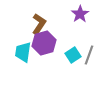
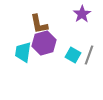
purple star: moved 2 px right
brown L-shape: rotated 135 degrees clockwise
cyan square: rotated 28 degrees counterclockwise
